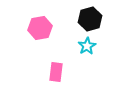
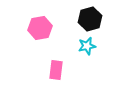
cyan star: rotated 18 degrees clockwise
pink rectangle: moved 2 px up
